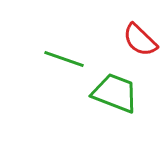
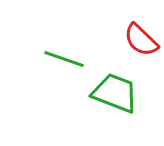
red semicircle: moved 1 px right
